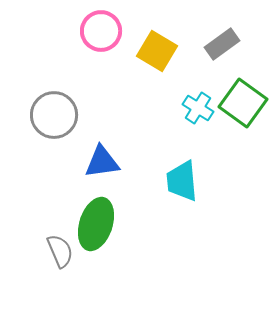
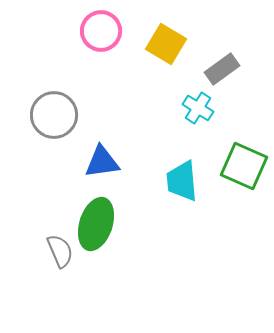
gray rectangle: moved 25 px down
yellow square: moved 9 px right, 7 px up
green square: moved 1 px right, 63 px down; rotated 12 degrees counterclockwise
